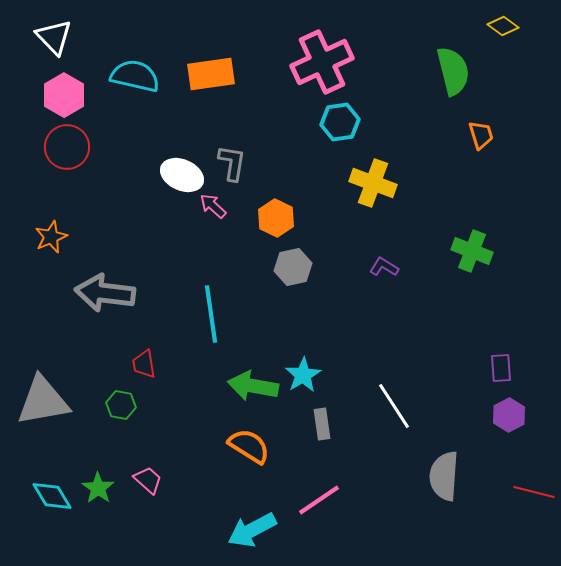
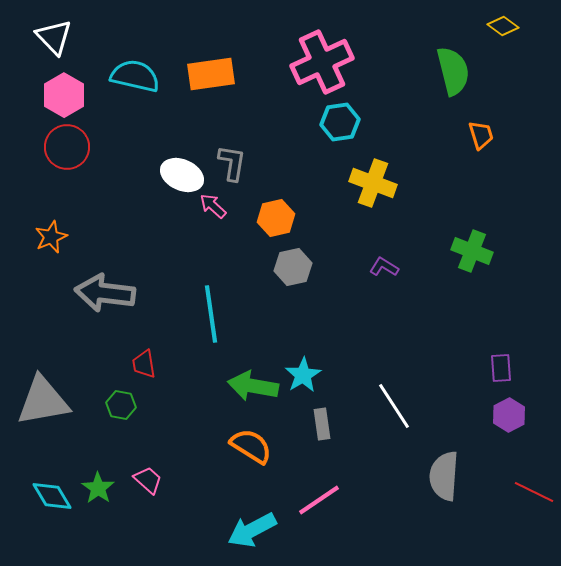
orange hexagon: rotated 21 degrees clockwise
orange semicircle: moved 2 px right
red line: rotated 12 degrees clockwise
